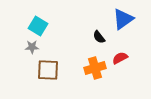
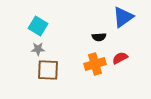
blue triangle: moved 2 px up
black semicircle: rotated 56 degrees counterclockwise
gray star: moved 6 px right, 2 px down
orange cross: moved 4 px up
